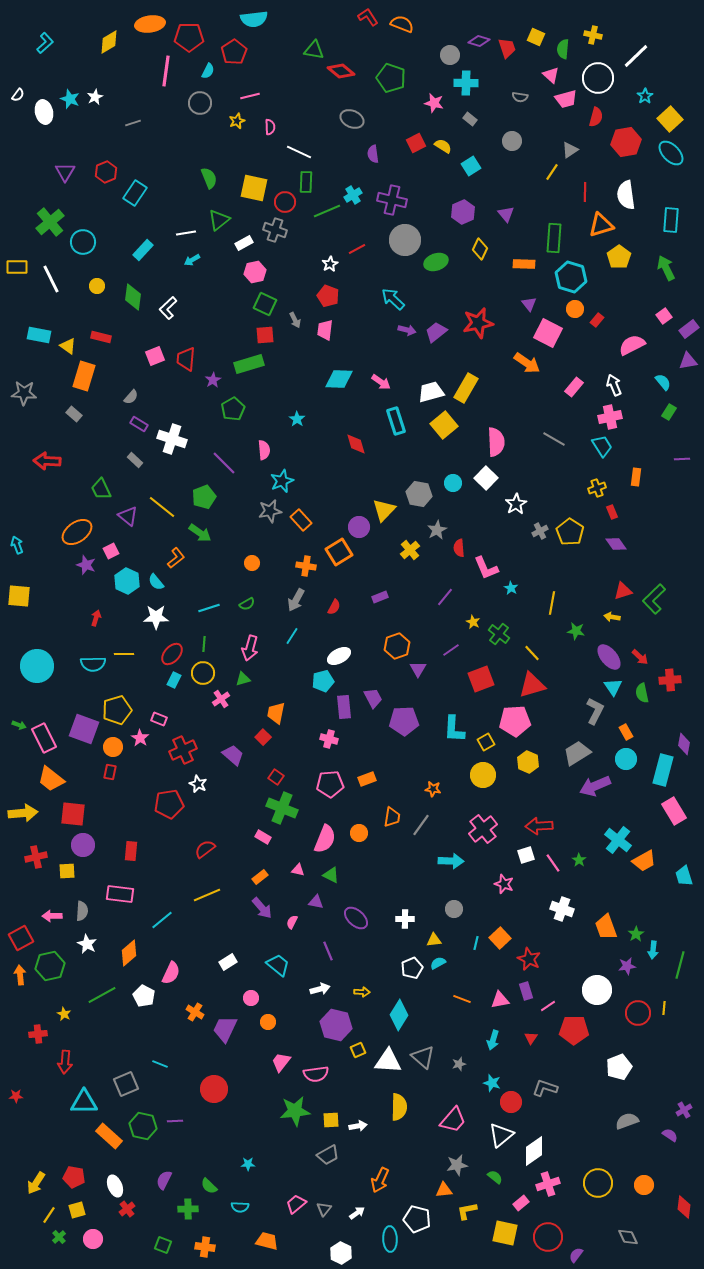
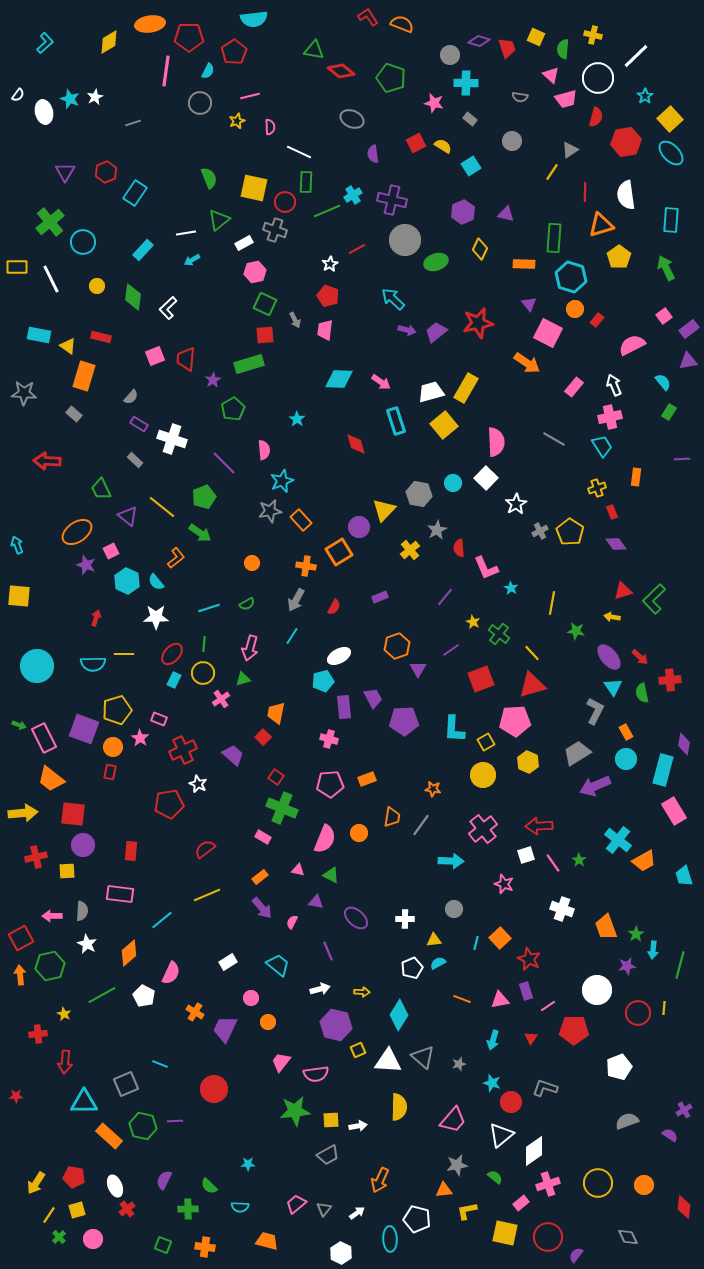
purple triangle at (506, 214): rotated 36 degrees counterclockwise
